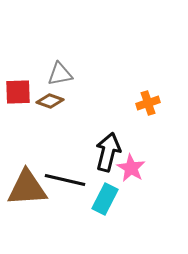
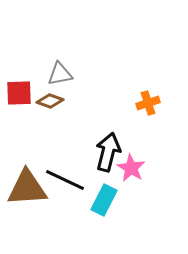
red square: moved 1 px right, 1 px down
black line: rotated 12 degrees clockwise
cyan rectangle: moved 1 px left, 1 px down
